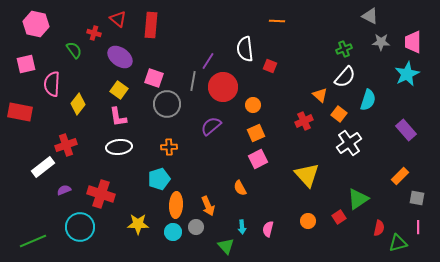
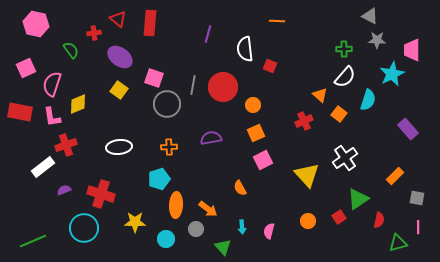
red rectangle at (151, 25): moved 1 px left, 2 px up
red cross at (94, 33): rotated 24 degrees counterclockwise
gray star at (381, 42): moved 4 px left, 2 px up
pink trapezoid at (413, 42): moved 1 px left, 8 px down
green cross at (344, 49): rotated 21 degrees clockwise
green semicircle at (74, 50): moved 3 px left
purple line at (208, 61): moved 27 px up; rotated 18 degrees counterclockwise
pink square at (26, 64): moved 4 px down; rotated 12 degrees counterclockwise
cyan star at (407, 74): moved 15 px left
gray line at (193, 81): moved 4 px down
pink semicircle at (52, 84): rotated 15 degrees clockwise
yellow diamond at (78, 104): rotated 30 degrees clockwise
pink L-shape at (118, 117): moved 66 px left
purple semicircle at (211, 126): moved 12 px down; rotated 30 degrees clockwise
purple rectangle at (406, 130): moved 2 px right, 1 px up
white cross at (349, 143): moved 4 px left, 15 px down
pink square at (258, 159): moved 5 px right, 1 px down
orange rectangle at (400, 176): moved 5 px left
orange arrow at (208, 206): moved 3 px down; rotated 30 degrees counterclockwise
yellow star at (138, 224): moved 3 px left, 2 px up
cyan circle at (80, 227): moved 4 px right, 1 px down
gray circle at (196, 227): moved 2 px down
red semicircle at (379, 228): moved 8 px up
pink semicircle at (268, 229): moved 1 px right, 2 px down
cyan circle at (173, 232): moved 7 px left, 7 px down
green triangle at (226, 246): moved 3 px left, 1 px down
